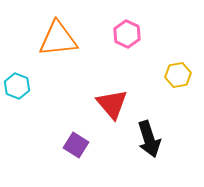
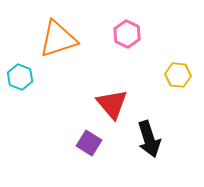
orange triangle: rotated 12 degrees counterclockwise
yellow hexagon: rotated 15 degrees clockwise
cyan hexagon: moved 3 px right, 9 px up
purple square: moved 13 px right, 2 px up
